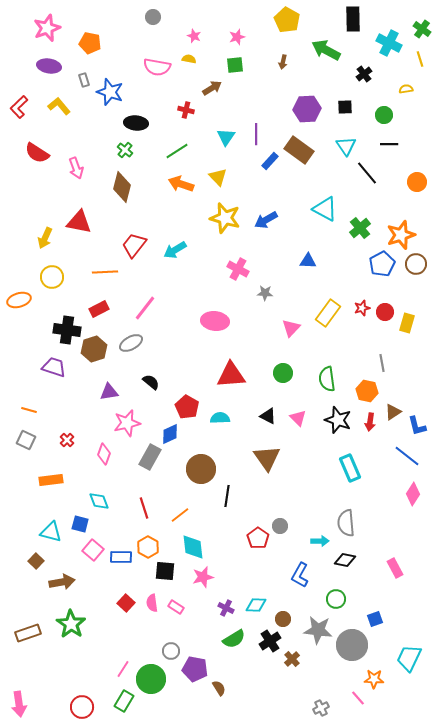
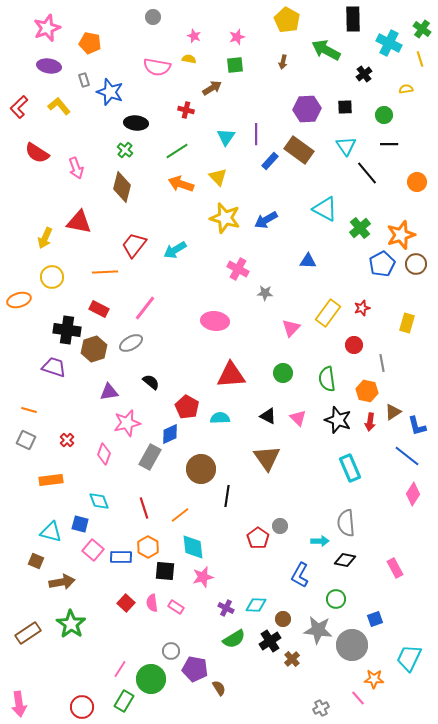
red rectangle at (99, 309): rotated 54 degrees clockwise
red circle at (385, 312): moved 31 px left, 33 px down
brown square at (36, 561): rotated 21 degrees counterclockwise
brown rectangle at (28, 633): rotated 15 degrees counterclockwise
pink line at (123, 669): moved 3 px left
